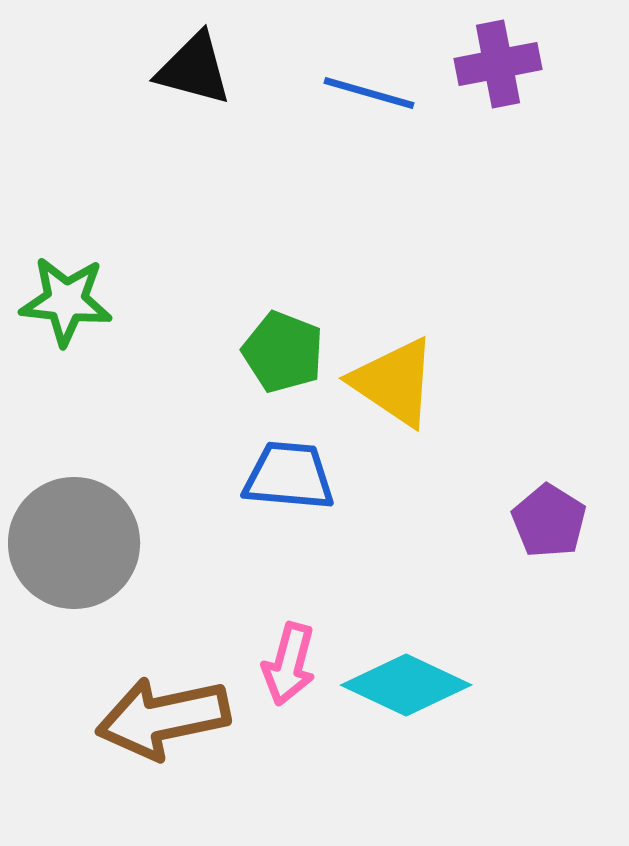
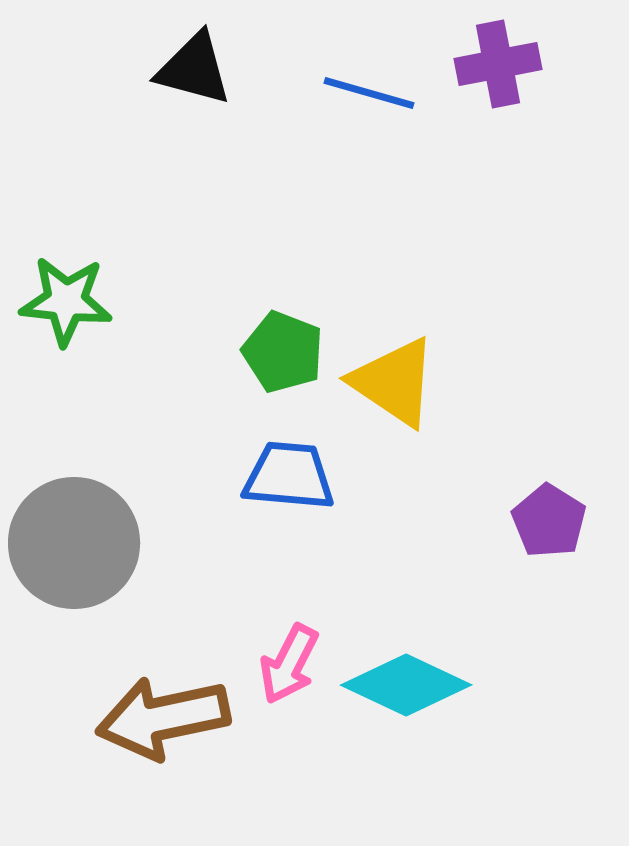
pink arrow: rotated 12 degrees clockwise
